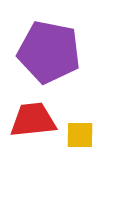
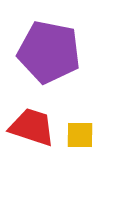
red trapezoid: moved 1 px left, 7 px down; rotated 24 degrees clockwise
